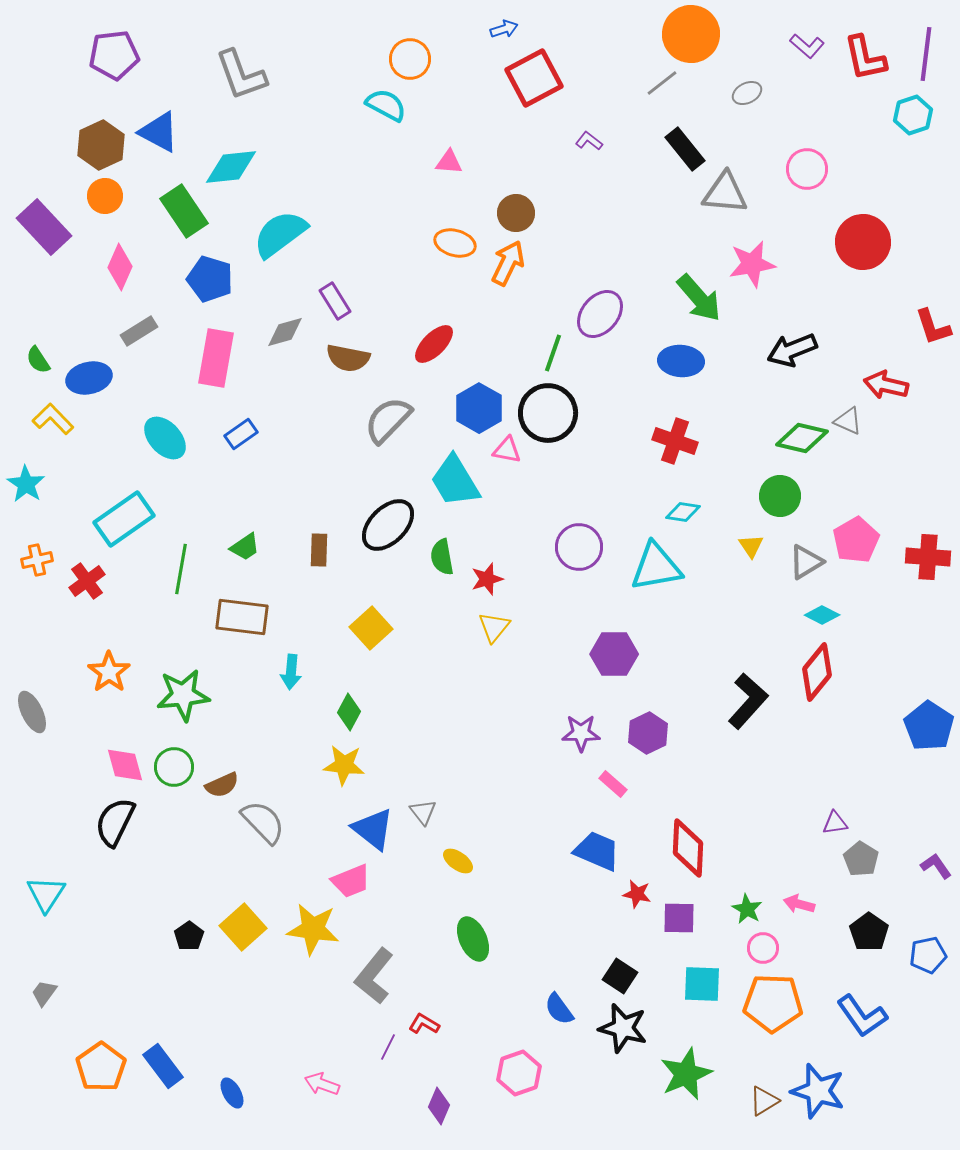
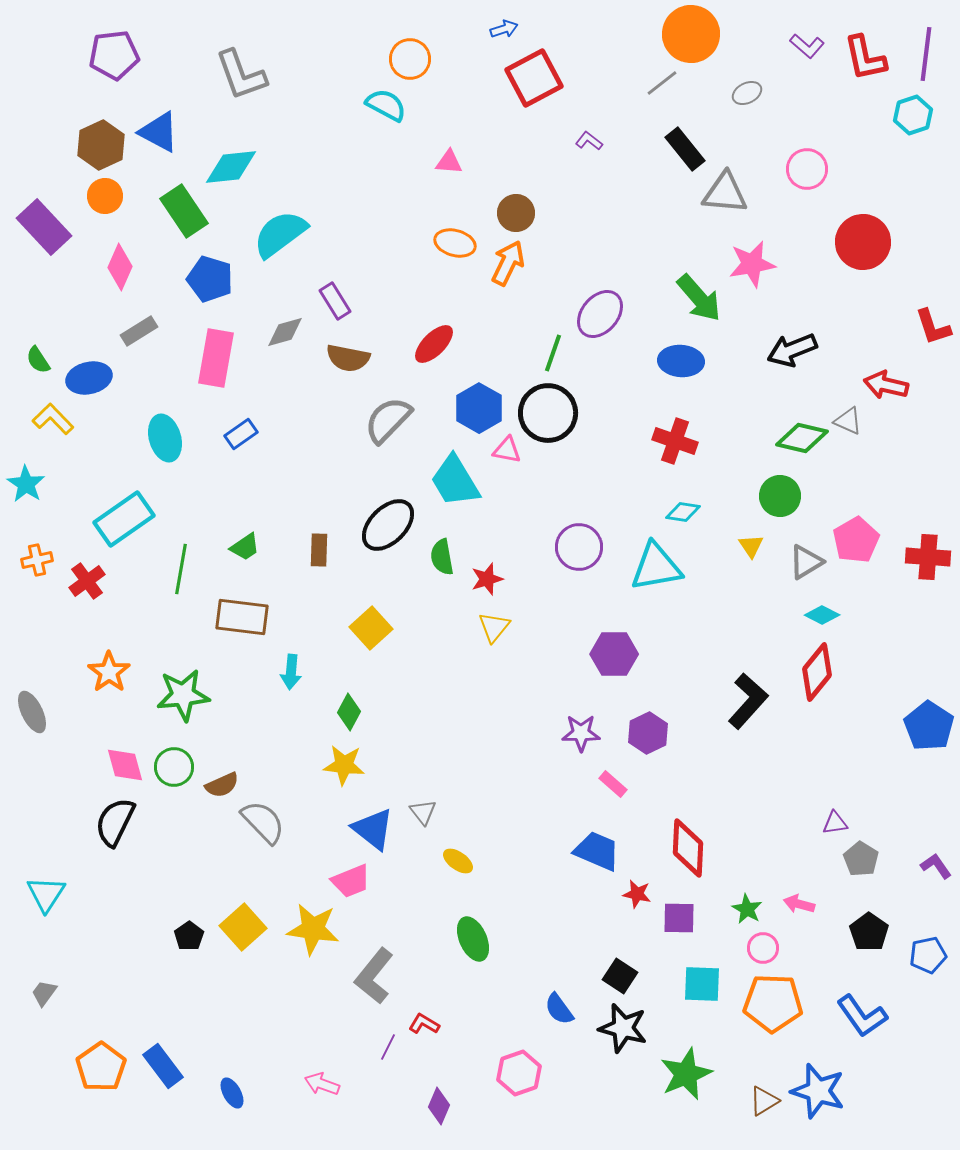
cyan ellipse at (165, 438): rotated 27 degrees clockwise
